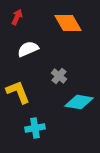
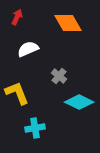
yellow L-shape: moved 1 px left, 1 px down
cyan diamond: rotated 16 degrees clockwise
